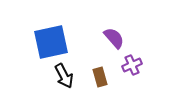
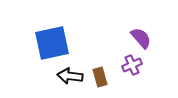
purple semicircle: moved 27 px right
blue square: moved 1 px right, 1 px down
black arrow: moved 6 px right; rotated 125 degrees clockwise
